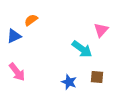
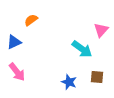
blue triangle: moved 6 px down
